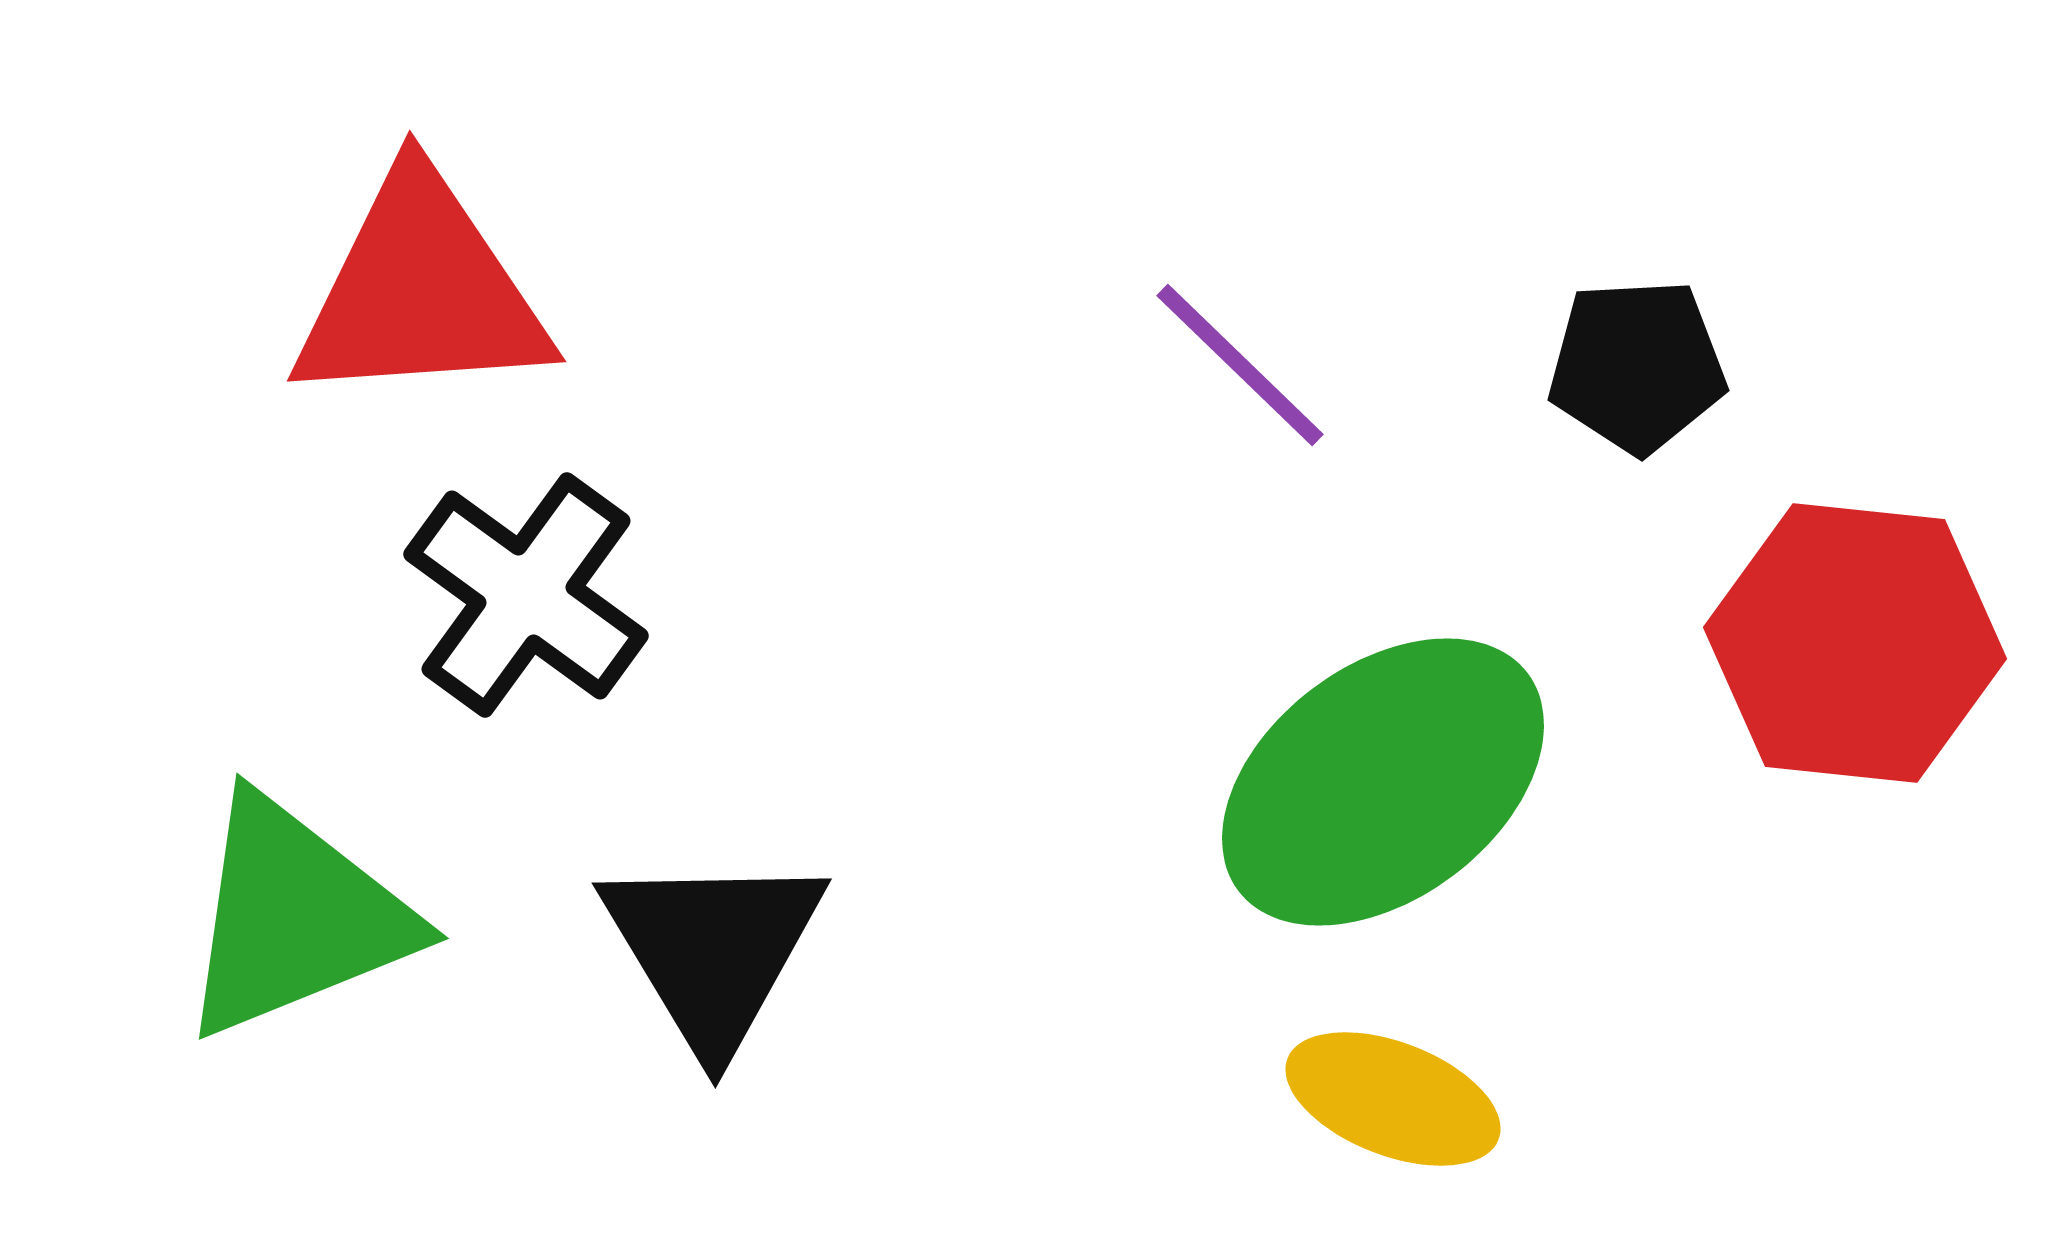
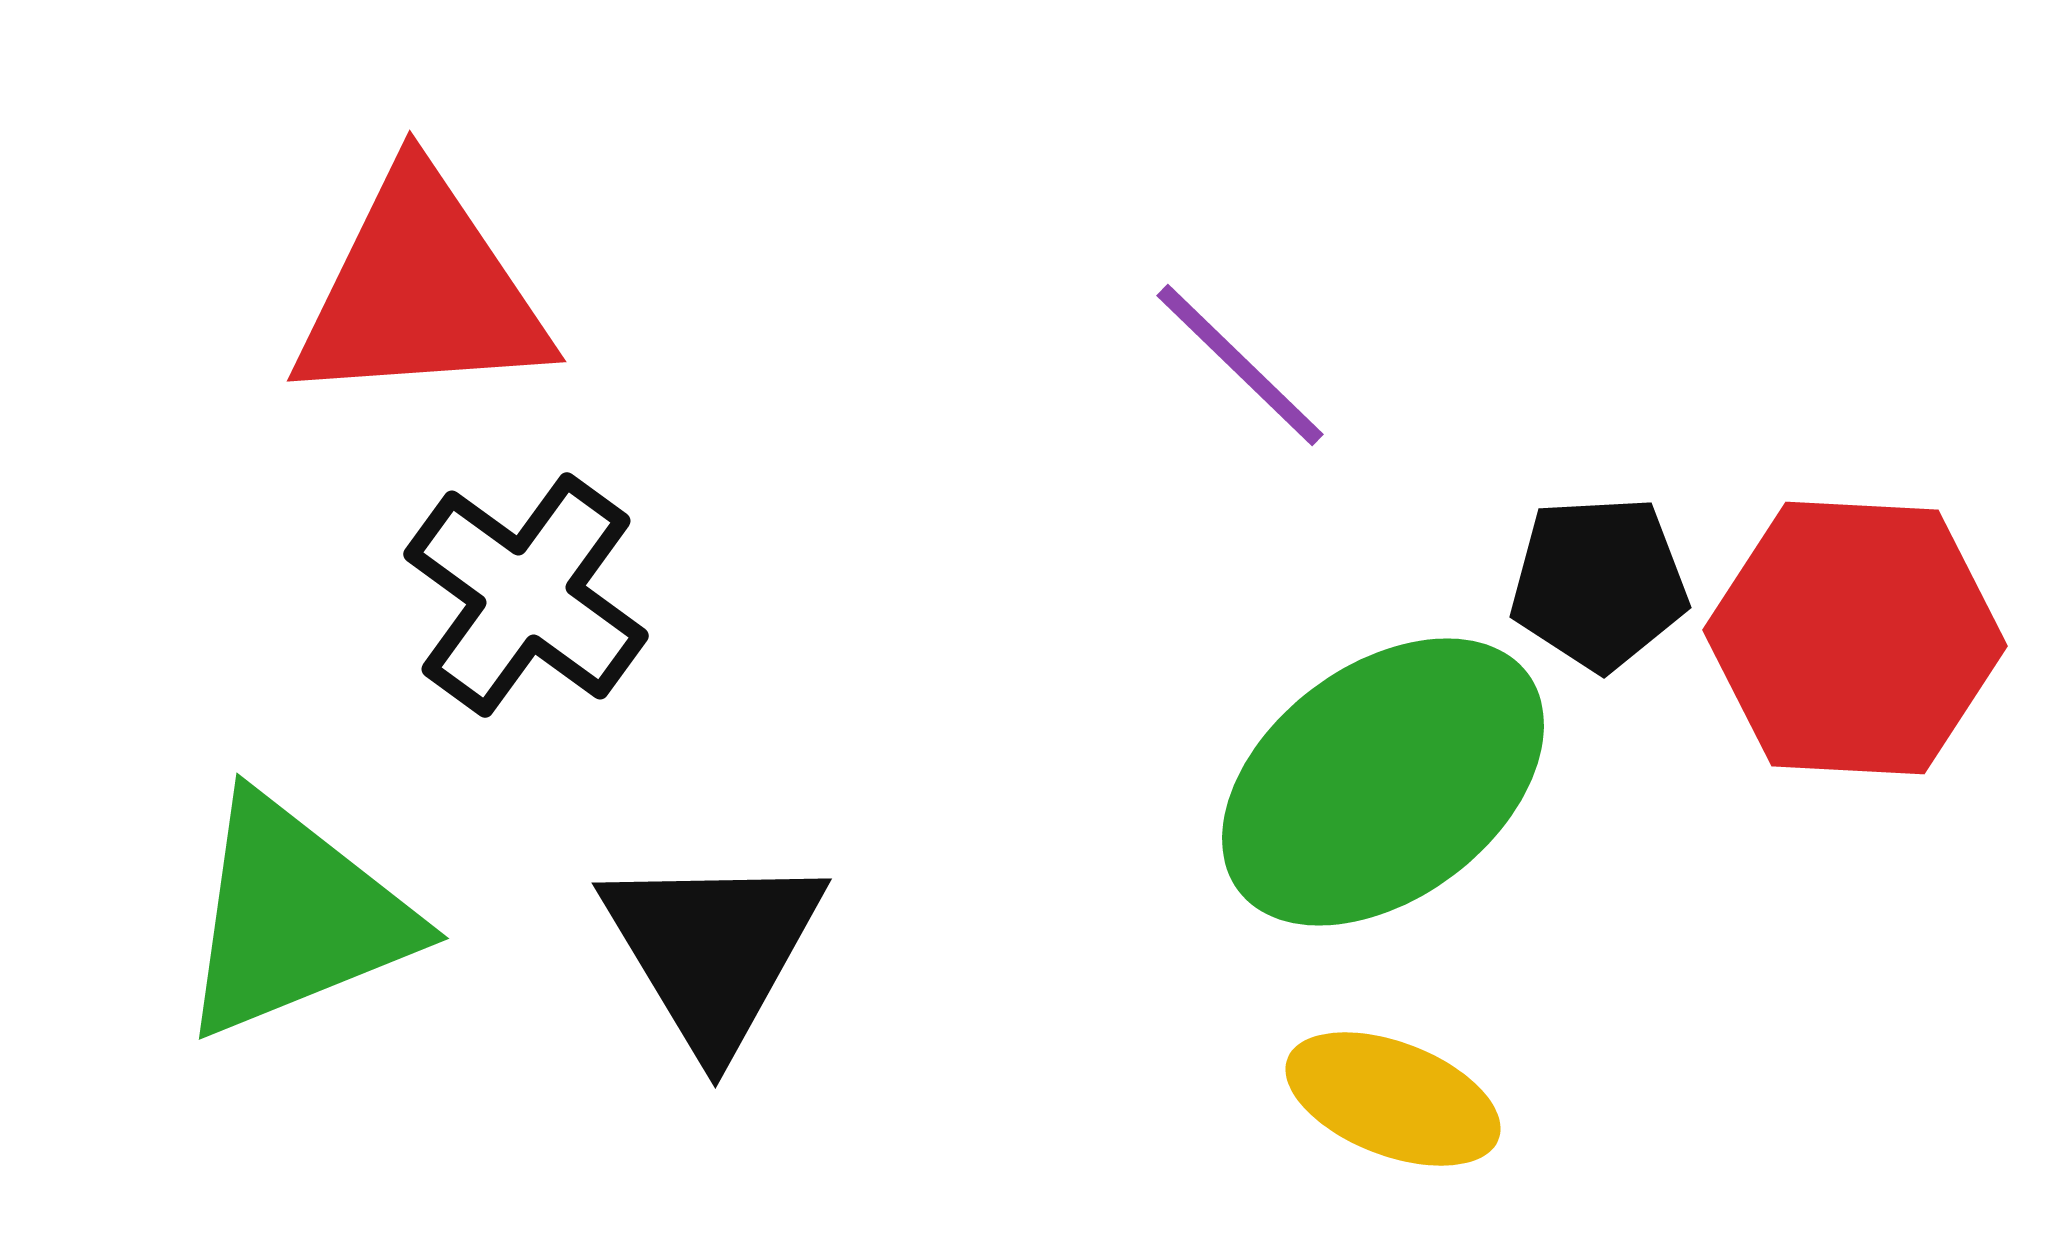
black pentagon: moved 38 px left, 217 px down
red hexagon: moved 5 px up; rotated 3 degrees counterclockwise
